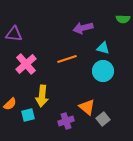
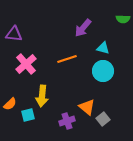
purple arrow: rotated 36 degrees counterclockwise
purple cross: moved 1 px right
